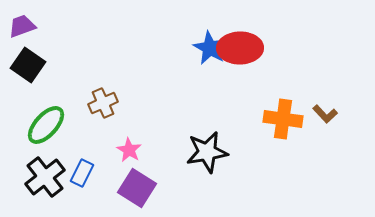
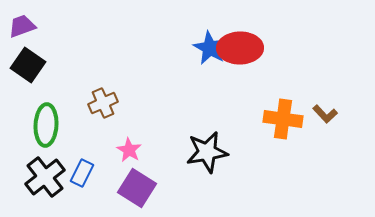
green ellipse: rotated 39 degrees counterclockwise
